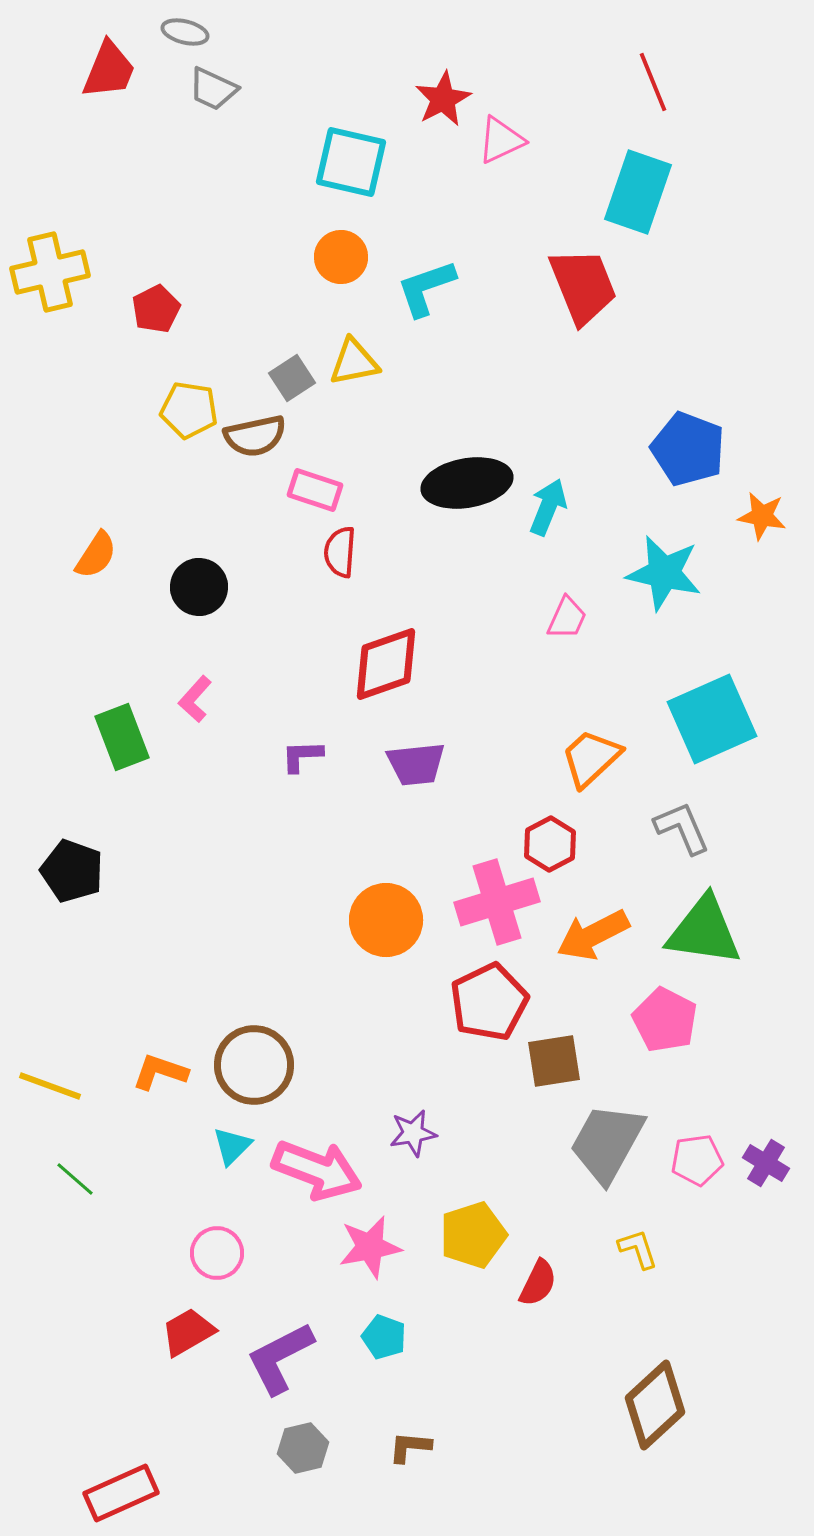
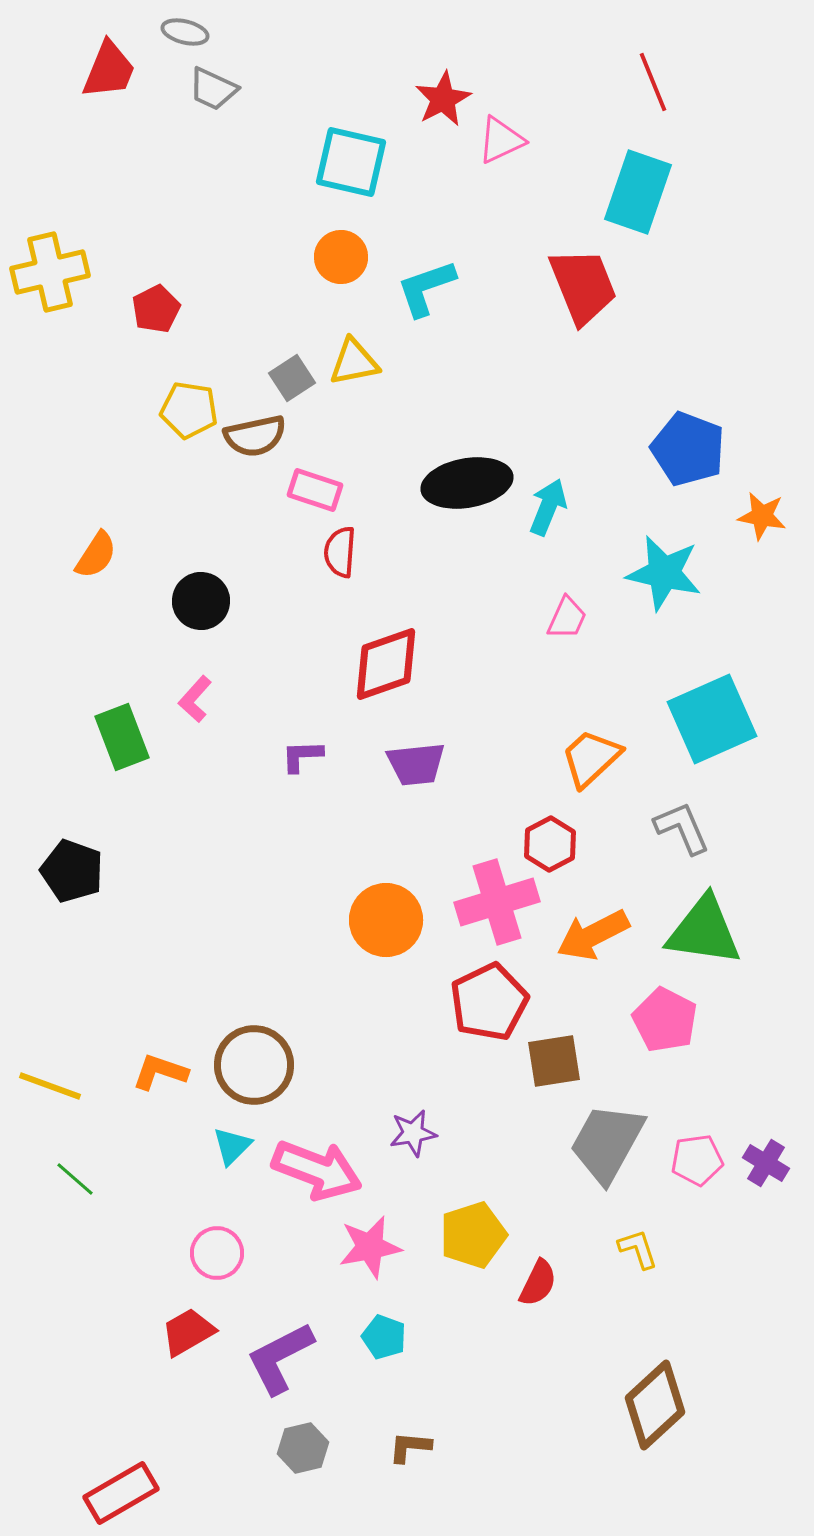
black circle at (199, 587): moved 2 px right, 14 px down
red rectangle at (121, 1493): rotated 6 degrees counterclockwise
